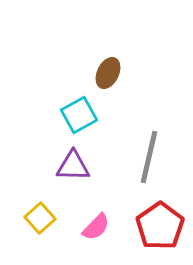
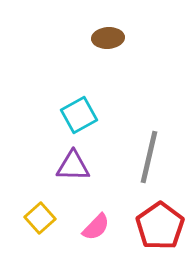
brown ellipse: moved 35 px up; rotated 60 degrees clockwise
